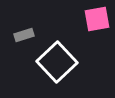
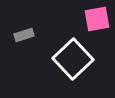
white square: moved 16 px right, 3 px up
